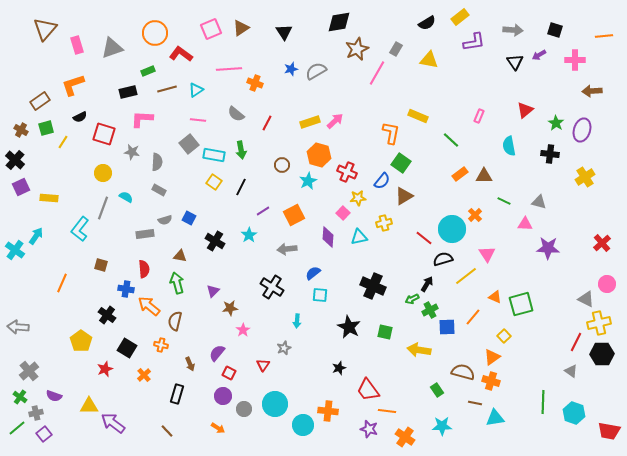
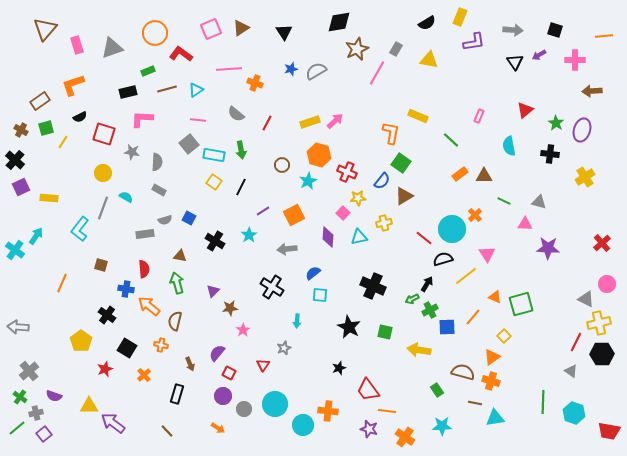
yellow rectangle at (460, 17): rotated 30 degrees counterclockwise
